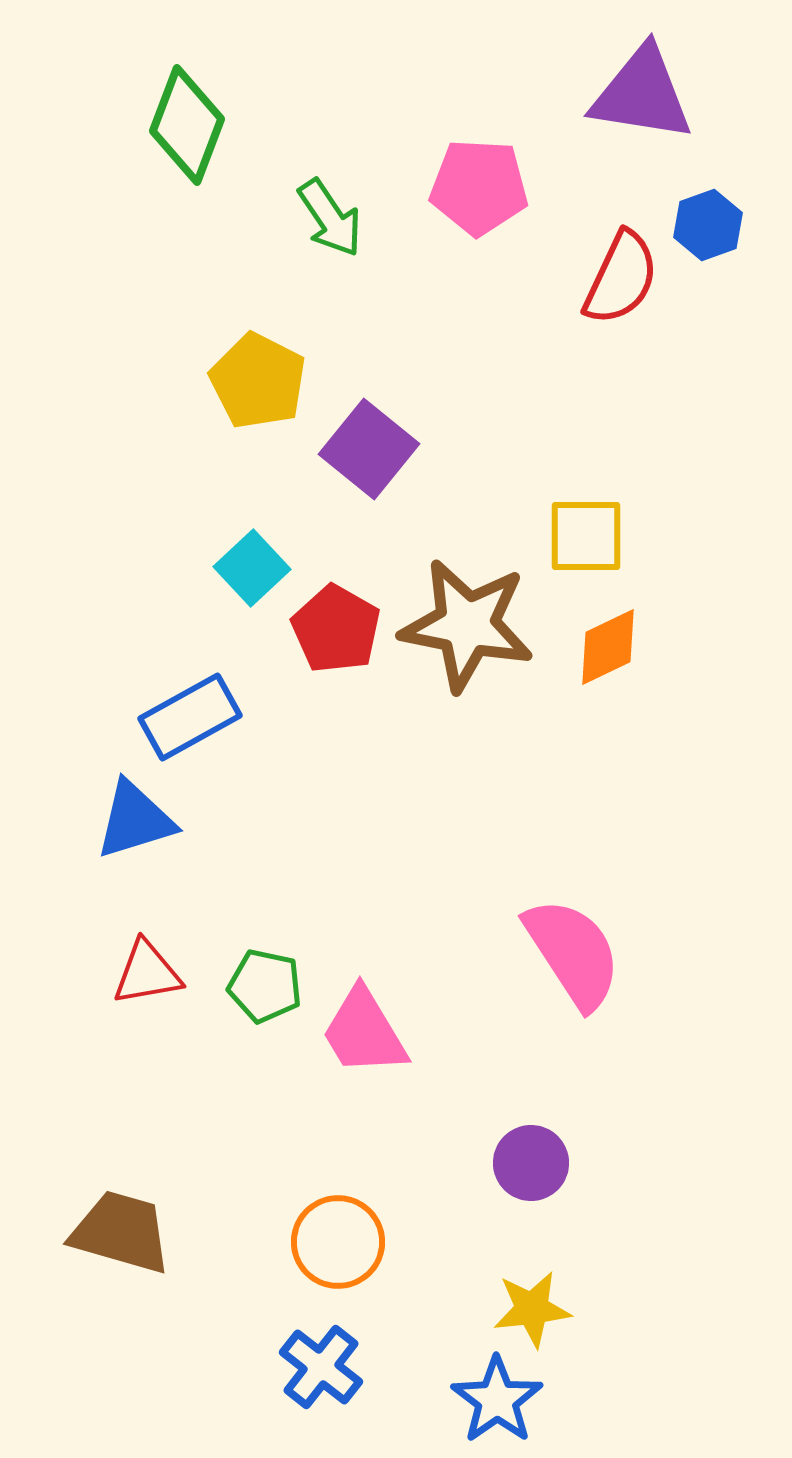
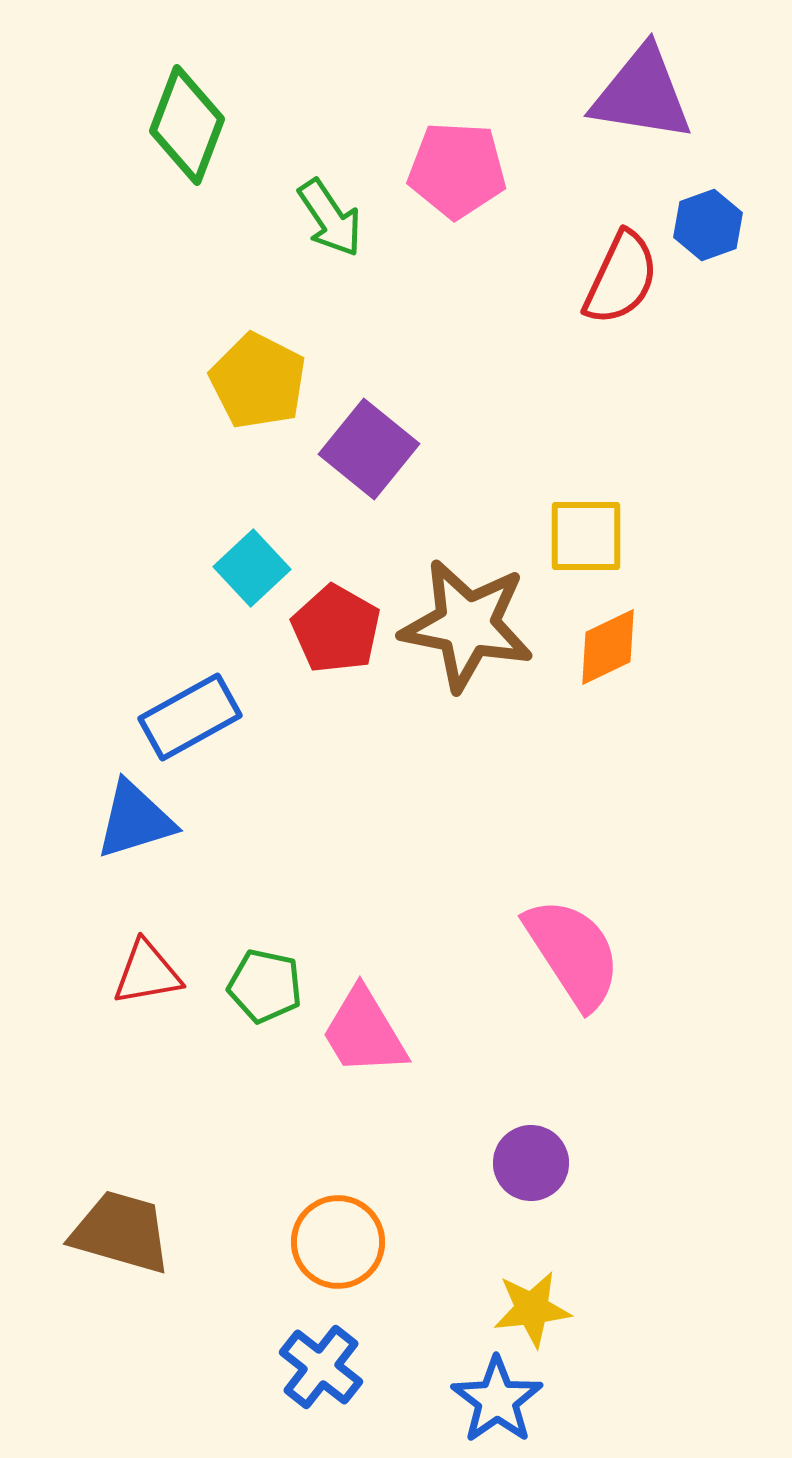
pink pentagon: moved 22 px left, 17 px up
